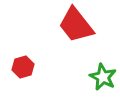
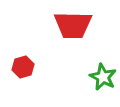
red trapezoid: moved 3 px left; rotated 51 degrees counterclockwise
